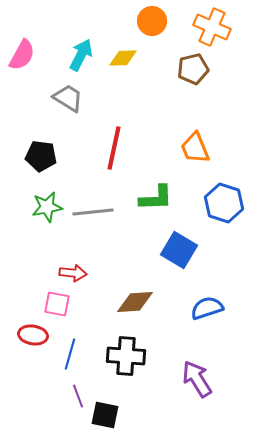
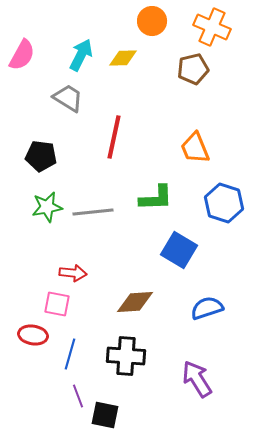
red line: moved 11 px up
